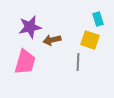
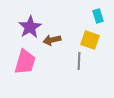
cyan rectangle: moved 3 px up
purple star: rotated 20 degrees counterclockwise
gray line: moved 1 px right, 1 px up
